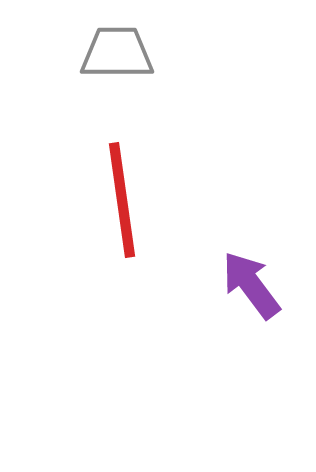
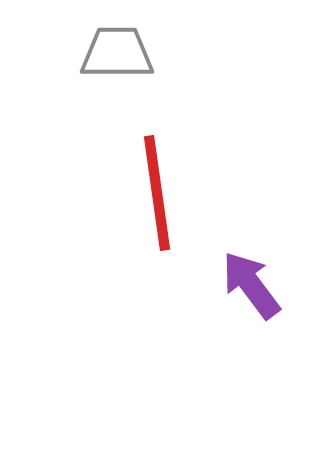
red line: moved 35 px right, 7 px up
